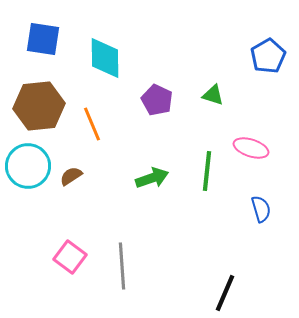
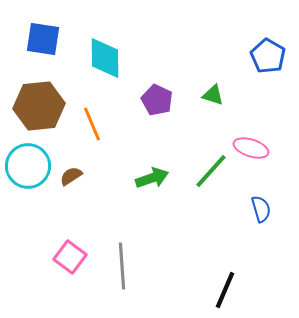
blue pentagon: rotated 12 degrees counterclockwise
green line: moved 4 px right; rotated 36 degrees clockwise
black line: moved 3 px up
